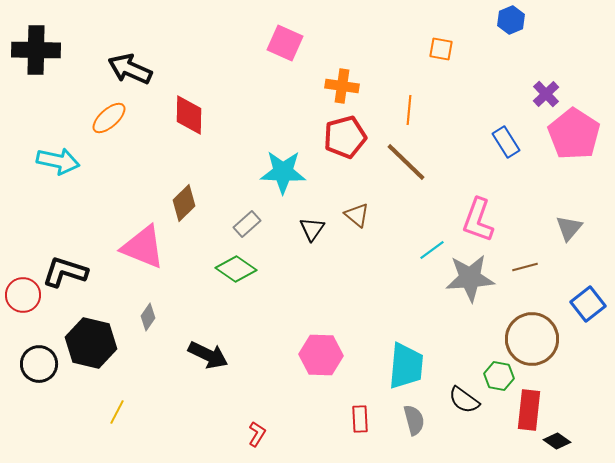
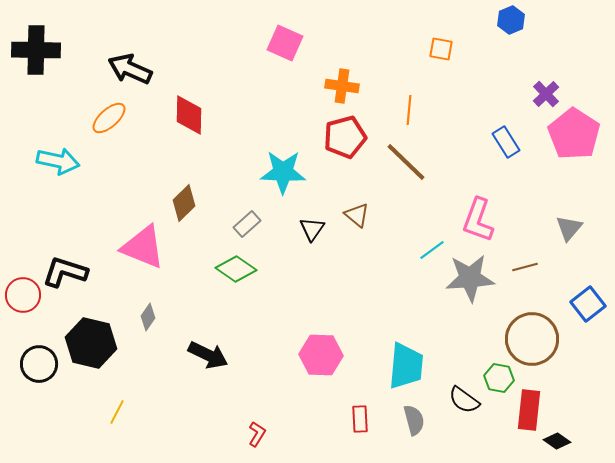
green hexagon at (499, 376): moved 2 px down
